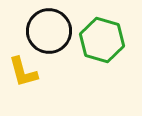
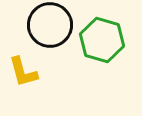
black circle: moved 1 px right, 6 px up
